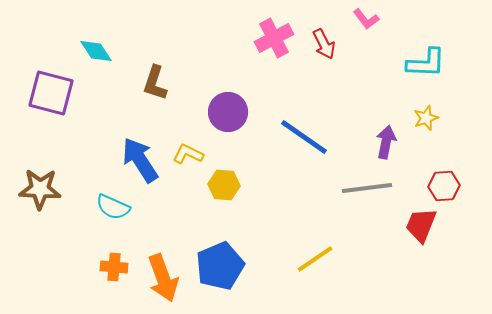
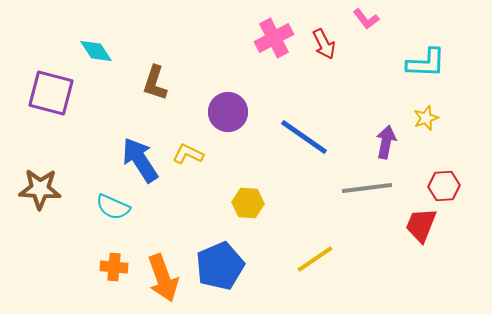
yellow hexagon: moved 24 px right, 18 px down
